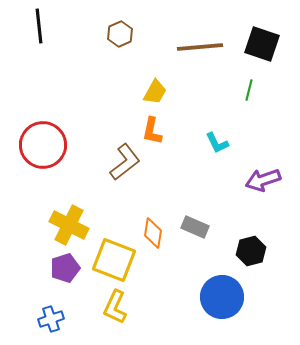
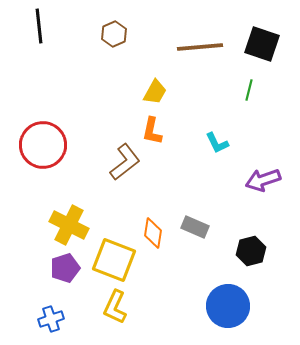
brown hexagon: moved 6 px left
blue circle: moved 6 px right, 9 px down
